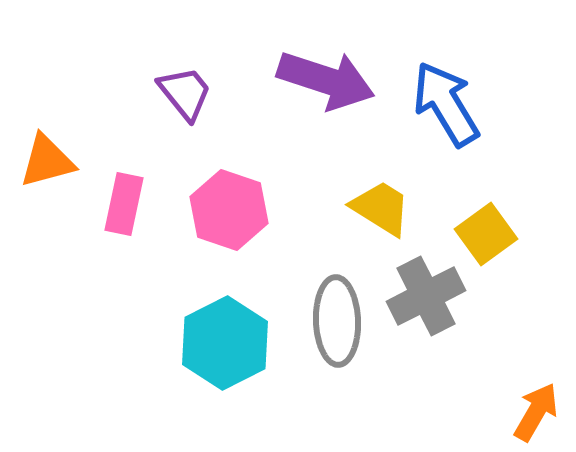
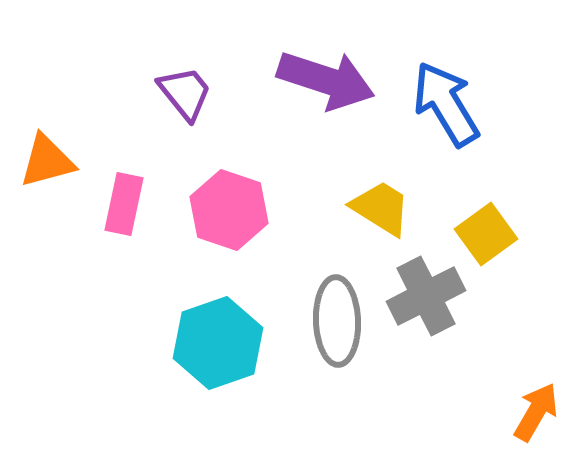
cyan hexagon: moved 7 px left; rotated 8 degrees clockwise
